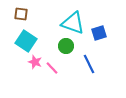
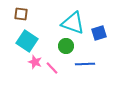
cyan square: moved 1 px right
blue line: moved 4 px left; rotated 66 degrees counterclockwise
